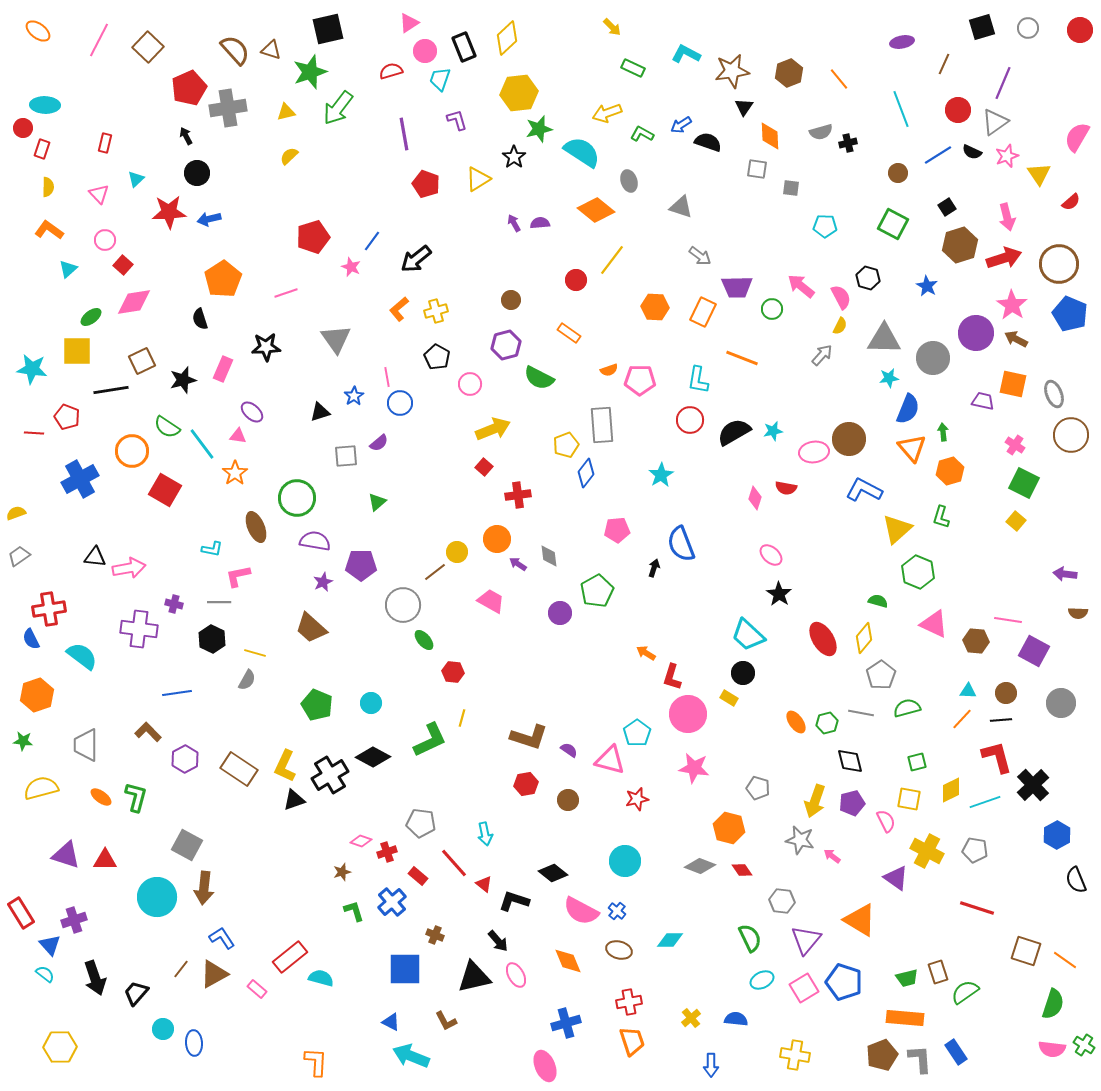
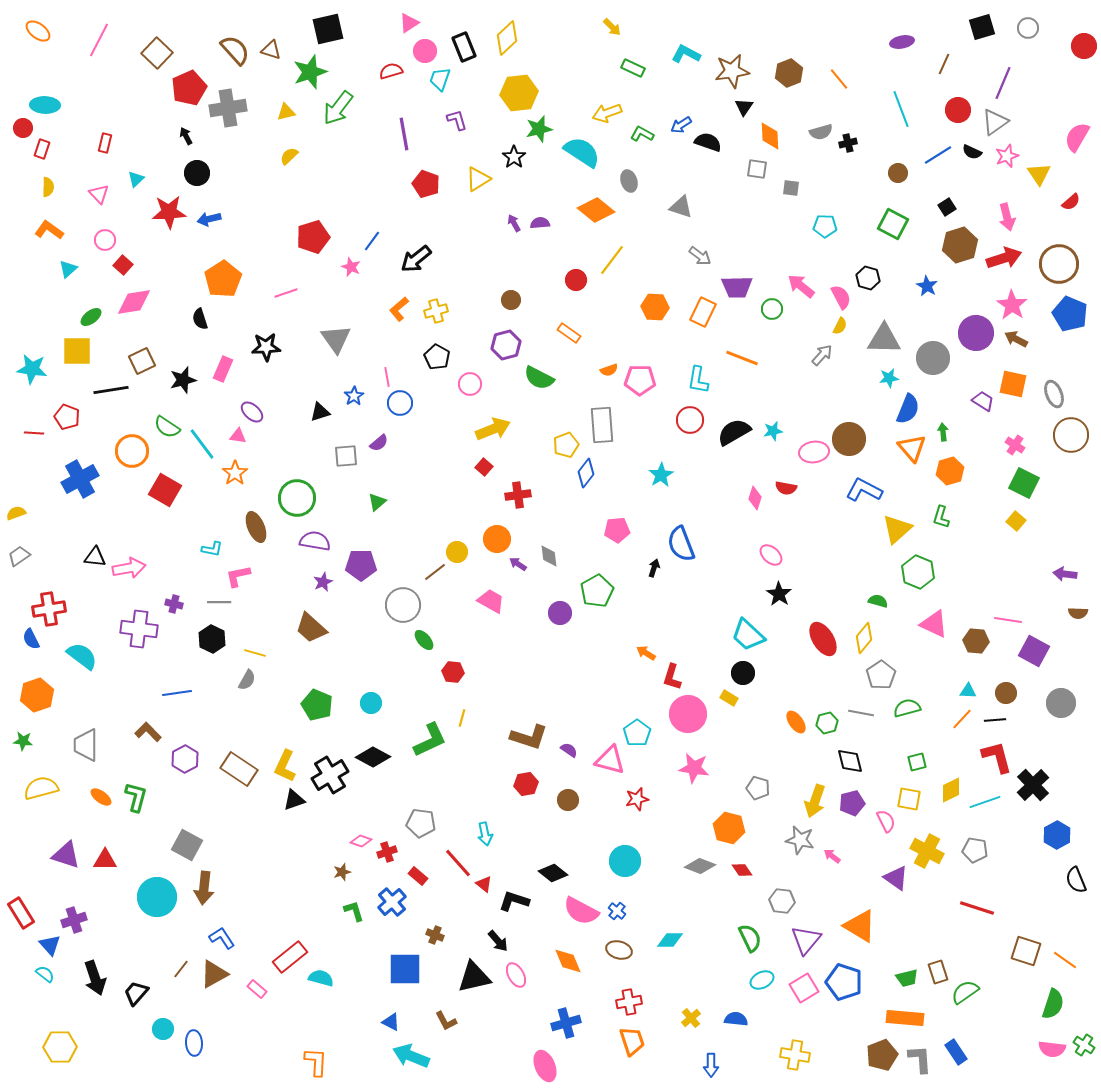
red circle at (1080, 30): moved 4 px right, 16 px down
brown square at (148, 47): moved 9 px right, 6 px down
purple trapezoid at (983, 401): rotated 20 degrees clockwise
black line at (1001, 720): moved 6 px left
red line at (454, 863): moved 4 px right
orange triangle at (860, 920): moved 6 px down
